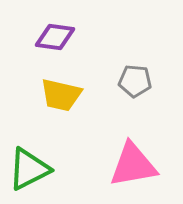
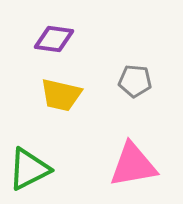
purple diamond: moved 1 px left, 2 px down
